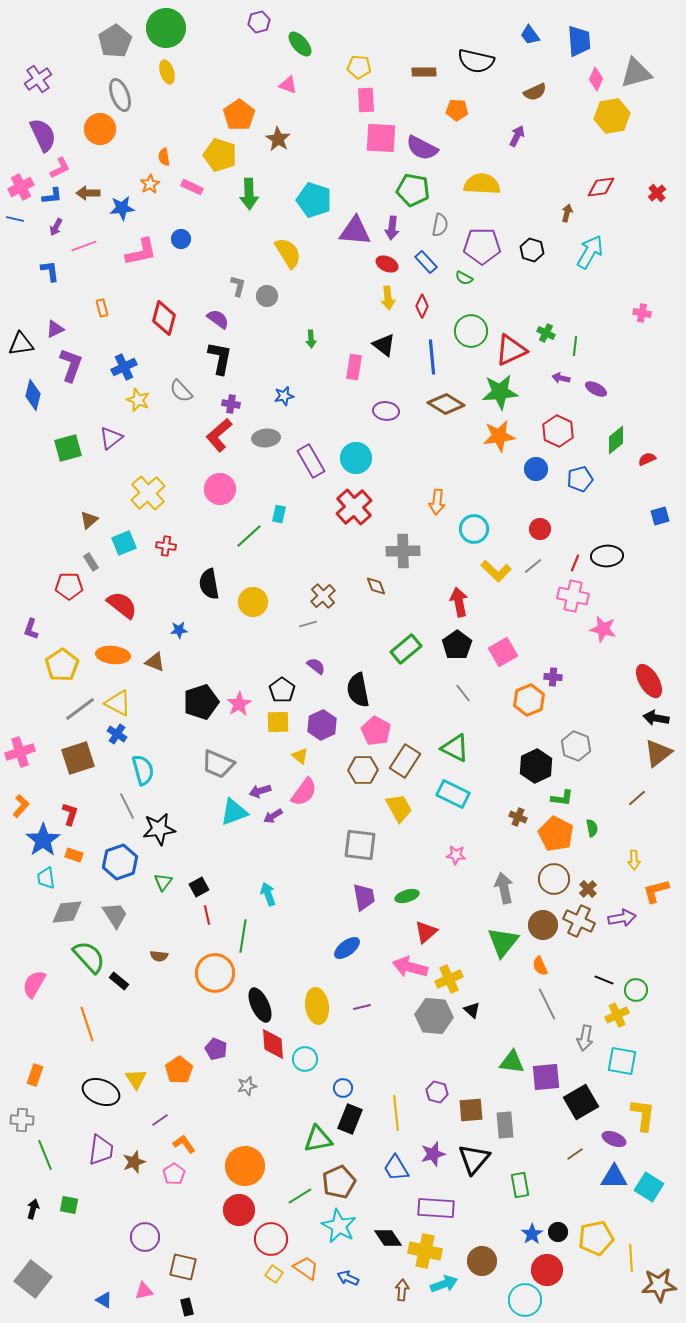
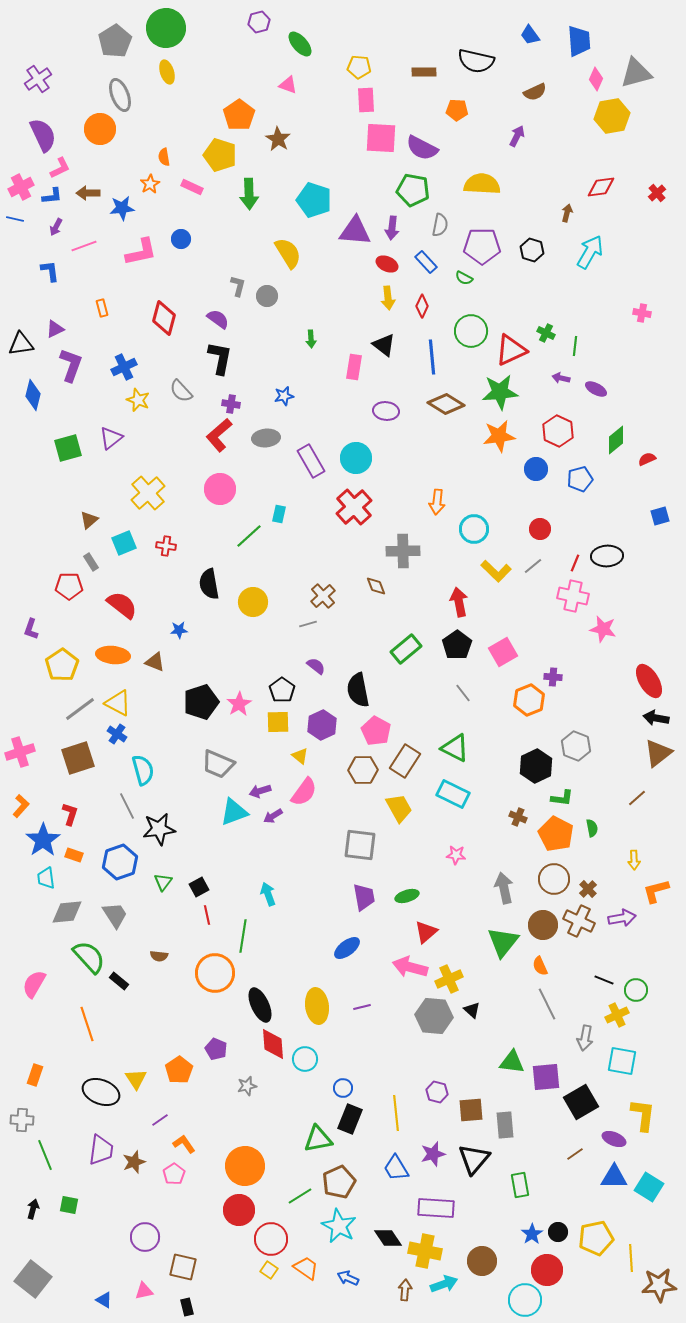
yellow square at (274, 1274): moved 5 px left, 4 px up
brown arrow at (402, 1290): moved 3 px right
